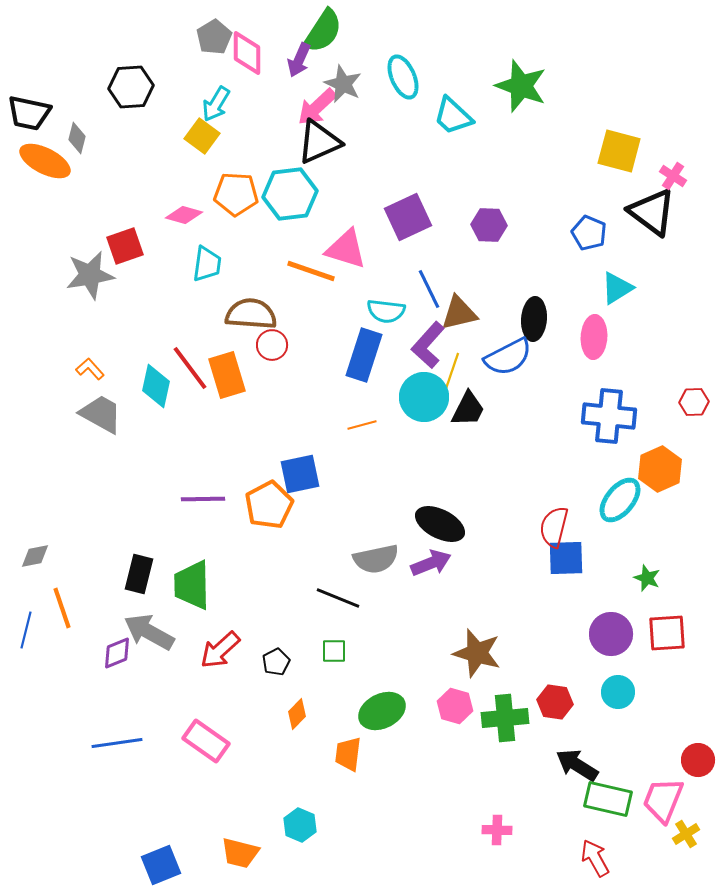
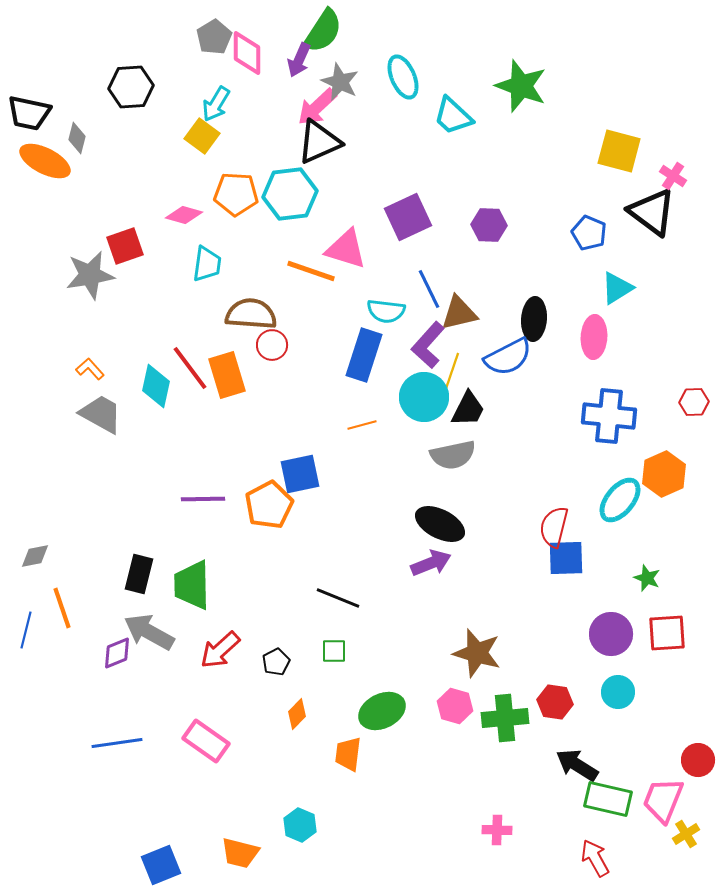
gray star at (343, 84): moved 3 px left, 2 px up
orange hexagon at (660, 469): moved 4 px right, 5 px down
gray semicircle at (376, 559): moved 77 px right, 104 px up
